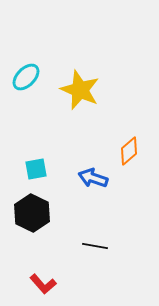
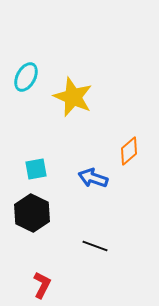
cyan ellipse: rotated 16 degrees counterclockwise
yellow star: moved 7 px left, 7 px down
black line: rotated 10 degrees clockwise
red L-shape: moved 1 px left, 1 px down; rotated 112 degrees counterclockwise
